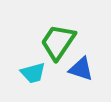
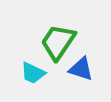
cyan trapezoid: rotated 40 degrees clockwise
